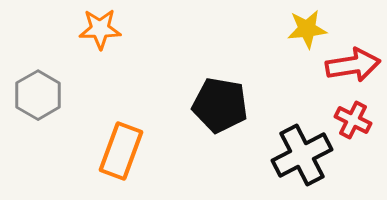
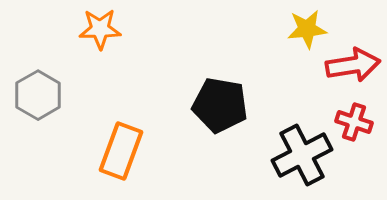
red cross: moved 1 px right, 2 px down; rotated 9 degrees counterclockwise
